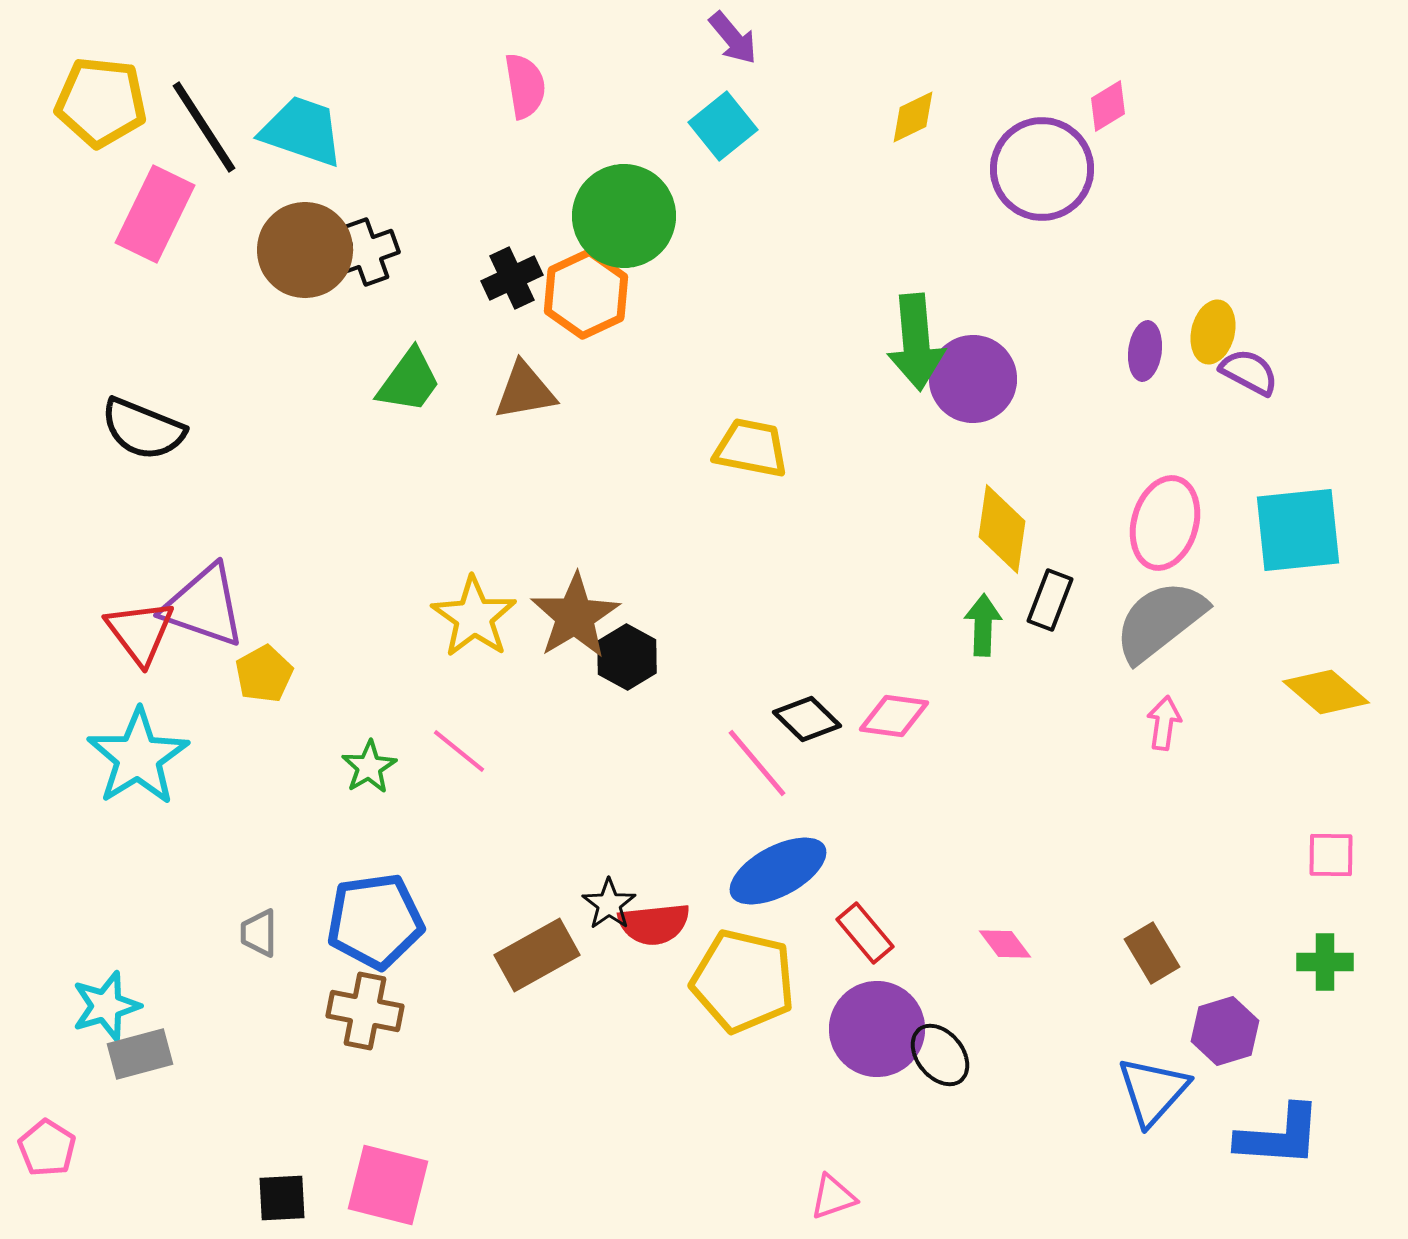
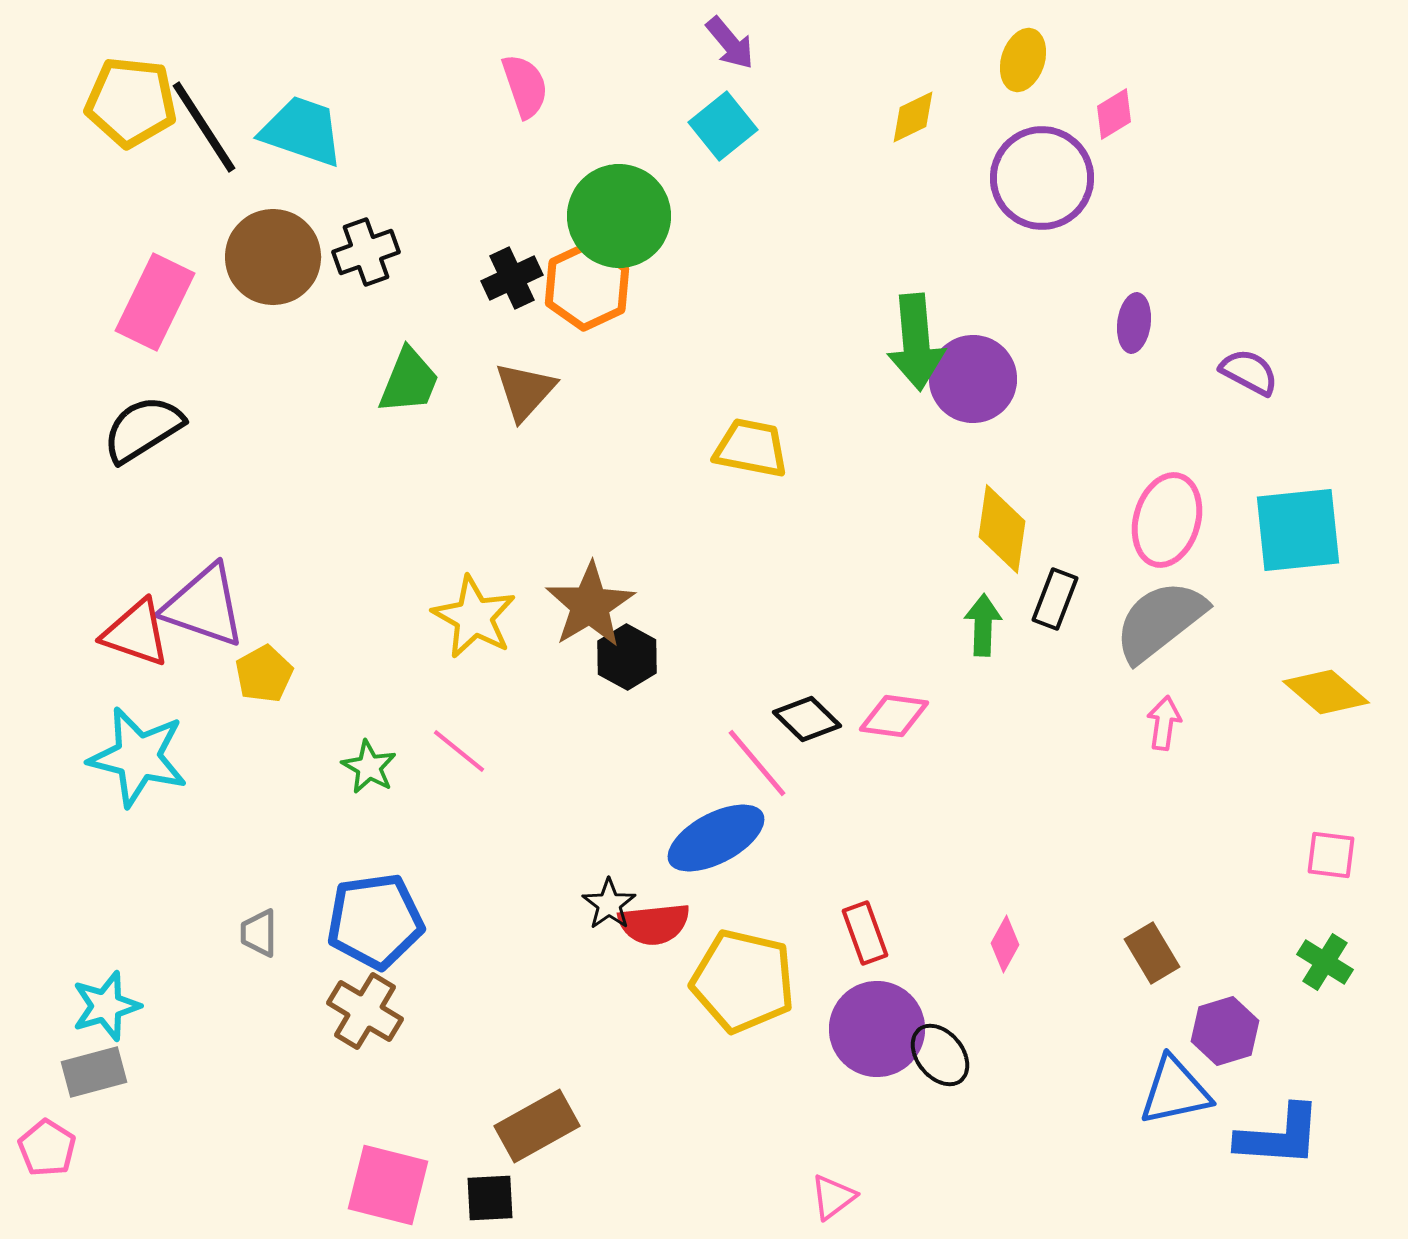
purple arrow at (733, 38): moved 3 px left, 5 px down
pink semicircle at (525, 86): rotated 10 degrees counterclockwise
yellow pentagon at (101, 102): moved 30 px right
pink diamond at (1108, 106): moved 6 px right, 8 px down
purple circle at (1042, 169): moved 9 px down
pink rectangle at (155, 214): moved 88 px down
green circle at (624, 216): moved 5 px left
brown circle at (305, 250): moved 32 px left, 7 px down
orange hexagon at (586, 294): moved 1 px right, 8 px up
yellow ellipse at (1213, 332): moved 190 px left, 272 px up; rotated 4 degrees clockwise
purple ellipse at (1145, 351): moved 11 px left, 28 px up
green trapezoid at (409, 381): rotated 14 degrees counterclockwise
brown triangle at (525, 391): rotated 38 degrees counterclockwise
black semicircle at (143, 429): rotated 126 degrees clockwise
pink ellipse at (1165, 523): moved 2 px right, 3 px up
black rectangle at (1050, 600): moved 5 px right, 1 px up
brown star at (575, 616): moved 15 px right, 11 px up
yellow star at (474, 617): rotated 6 degrees counterclockwise
red triangle at (140, 632): moved 4 px left, 1 px down; rotated 34 degrees counterclockwise
cyan star at (138, 757): rotated 26 degrees counterclockwise
green star at (369, 767): rotated 12 degrees counterclockwise
pink square at (1331, 855): rotated 6 degrees clockwise
blue ellipse at (778, 871): moved 62 px left, 33 px up
red rectangle at (865, 933): rotated 20 degrees clockwise
pink diamond at (1005, 944): rotated 66 degrees clockwise
brown rectangle at (537, 955): moved 171 px down
green cross at (1325, 962): rotated 32 degrees clockwise
brown cross at (365, 1011): rotated 20 degrees clockwise
gray rectangle at (140, 1054): moved 46 px left, 18 px down
blue triangle at (1153, 1091): moved 22 px right; rotated 36 degrees clockwise
pink triangle at (833, 1197): rotated 18 degrees counterclockwise
black square at (282, 1198): moved 208 px right
